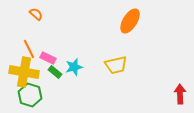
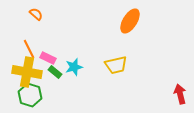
yellow cross: moved 3 px right
red arrow: rotated 12 degrees counterclockwise
